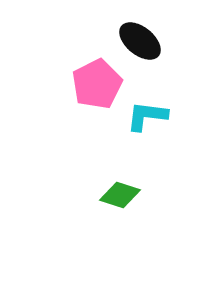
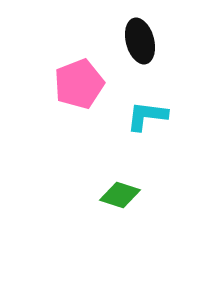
black ellipse: rotated 36 degrees clockwise
pink pentagon: moved 18 px left; rotated 6 degrees clockwise
